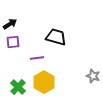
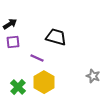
purple line: rotated 32 degrees clockwise
